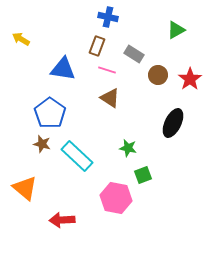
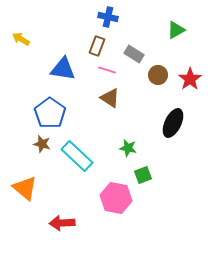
red arrow: moved 3 px down
